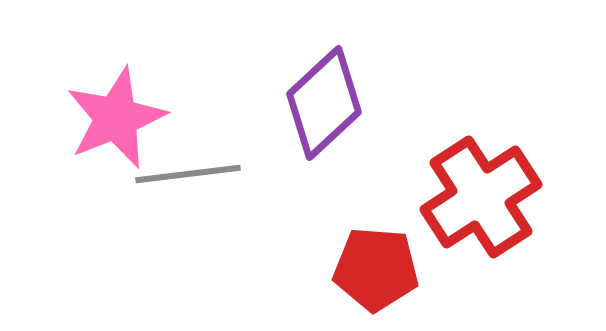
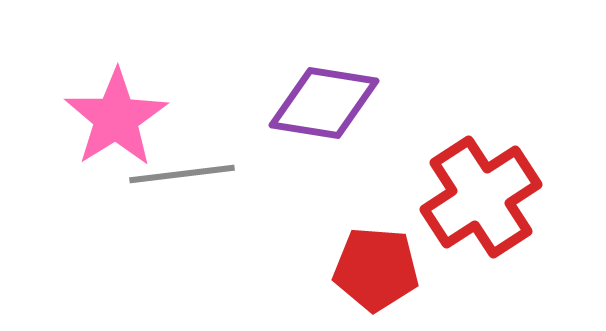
purple diamond: rotated 52 degrees clockwise
pink star: rotated 10 degrees counterclockwise
gray line: moved 6 px left
